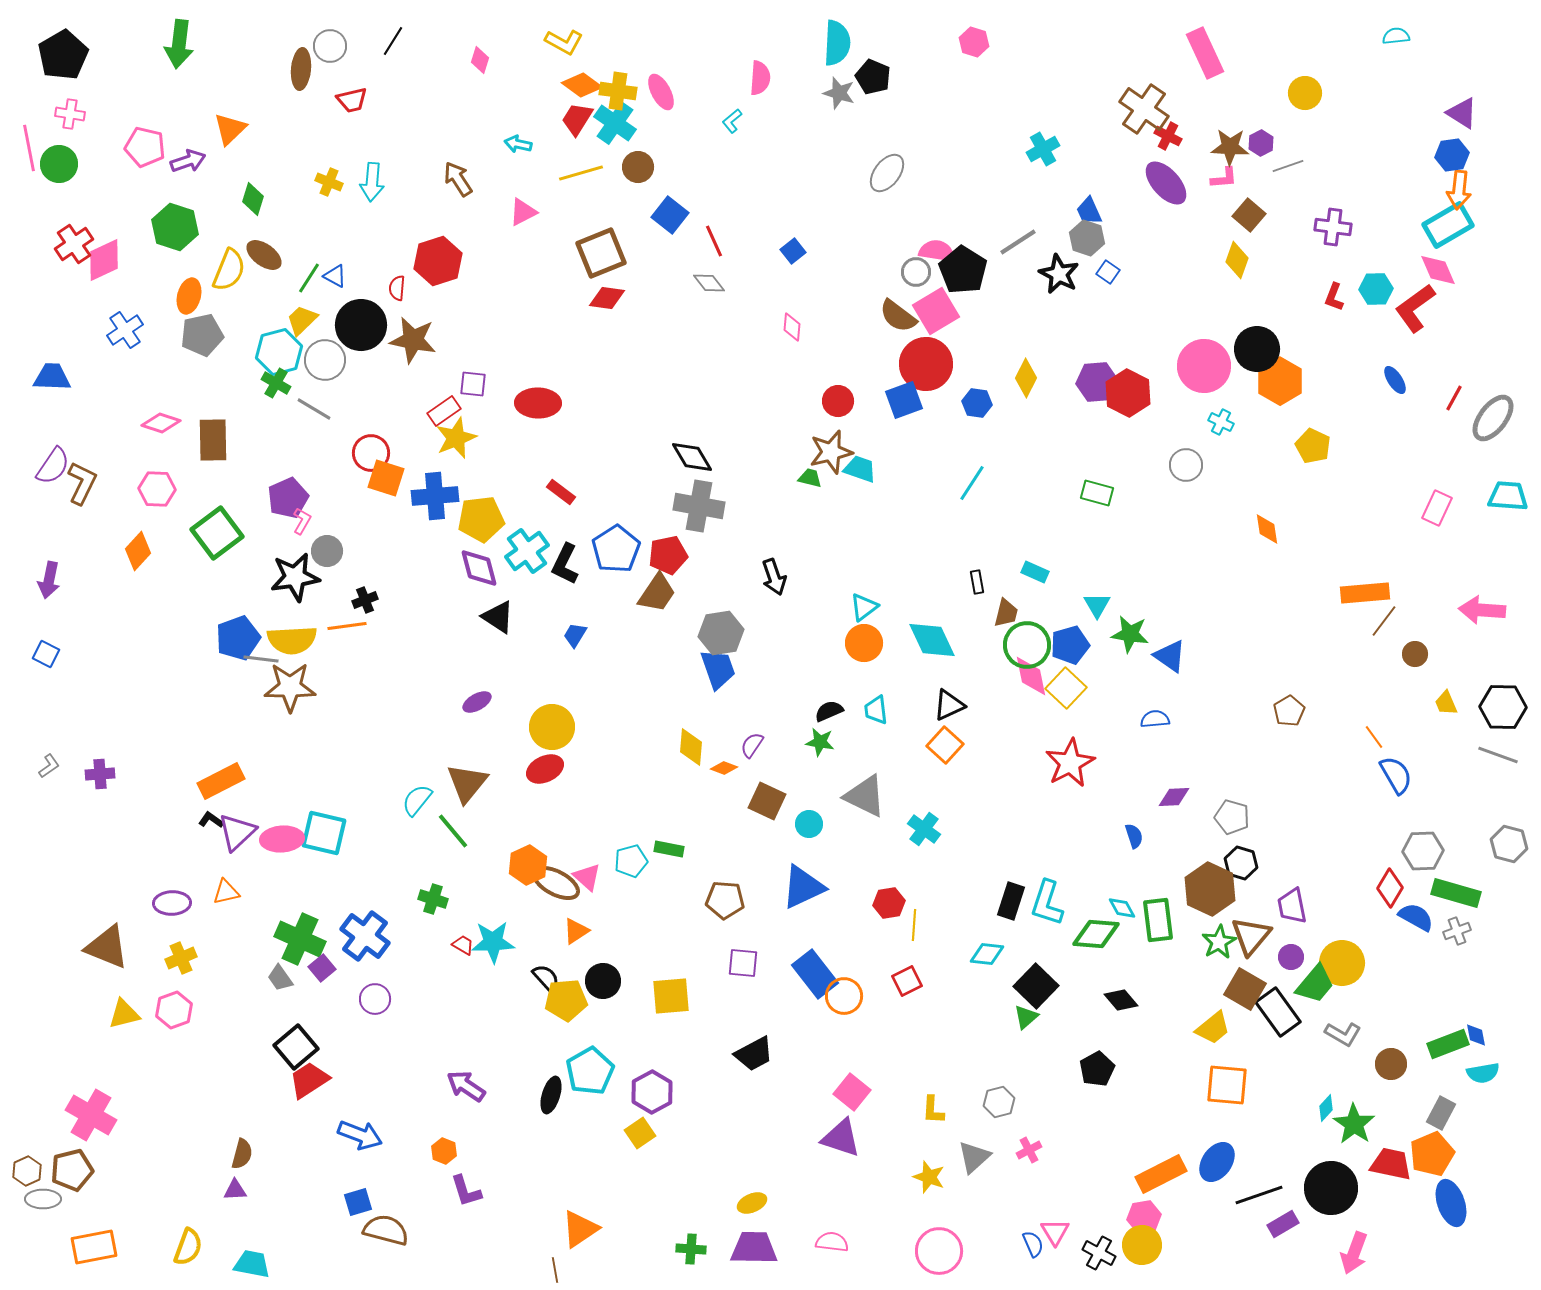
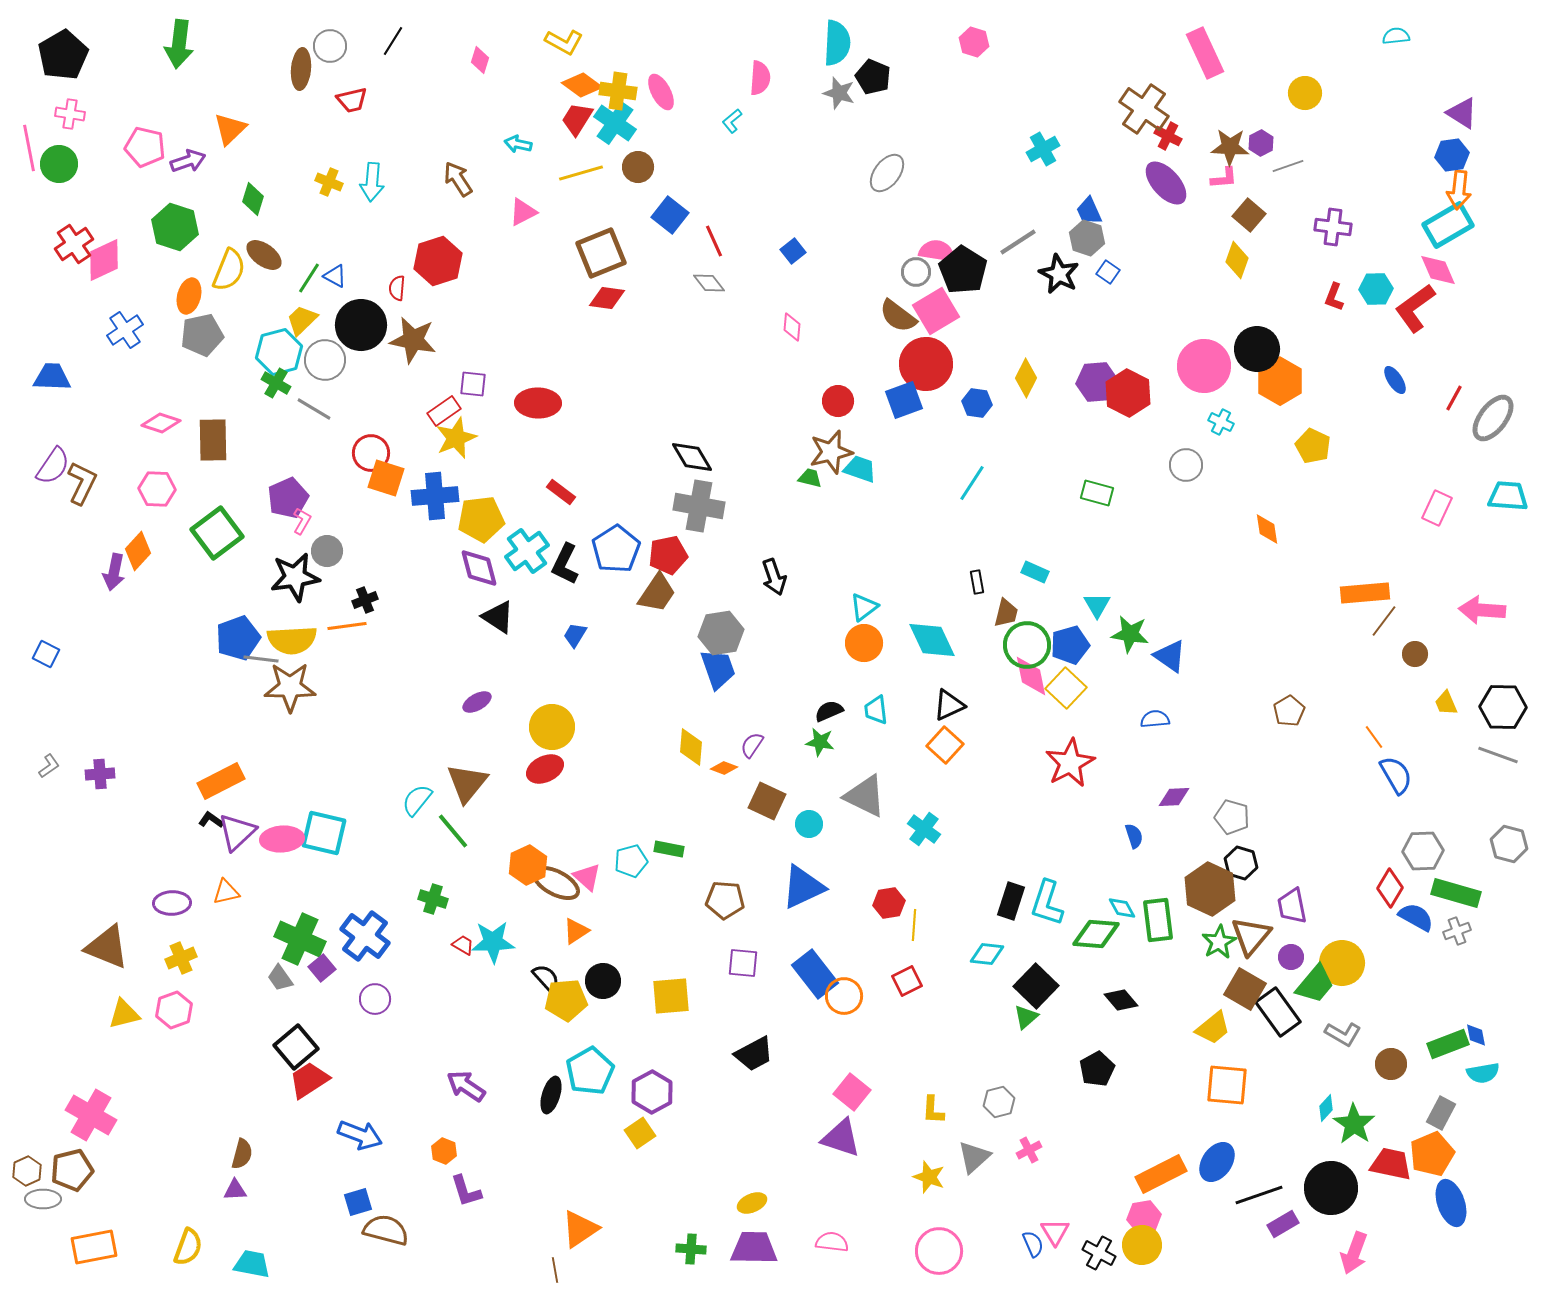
purple arrow at (49, 580): moved 65 px right, 8 px up
